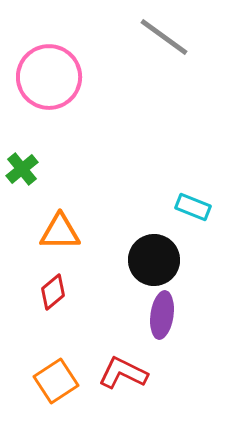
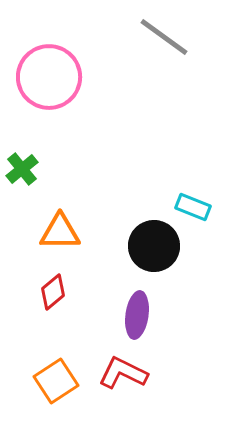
black circle: moved 14 px up
purple ellipse: moved 25 px left
